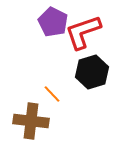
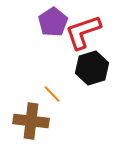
purple pentagon: rotated 12 degrees clockwise
black hexagon: moved 4 px up
